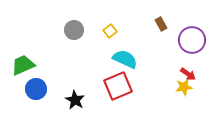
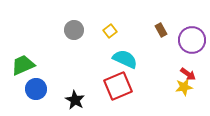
brown rectangle: moved 6 px down
